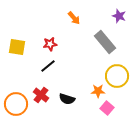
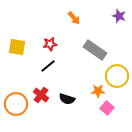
gray rectangle: moved 10 px left, 8 px down; rotated 15 degrees counterclockwise
